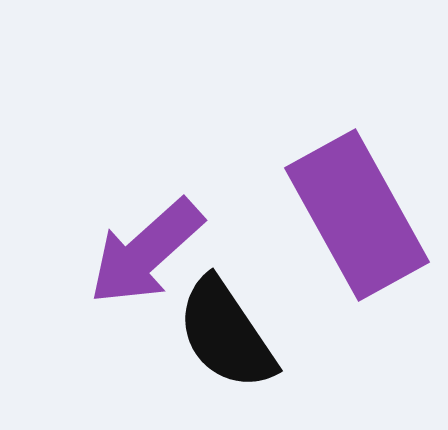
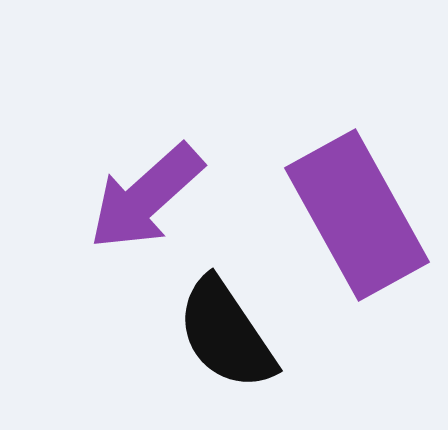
purple arrow: moved 55 px up
